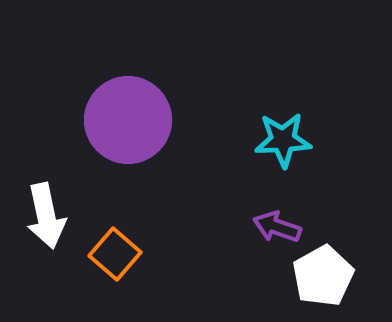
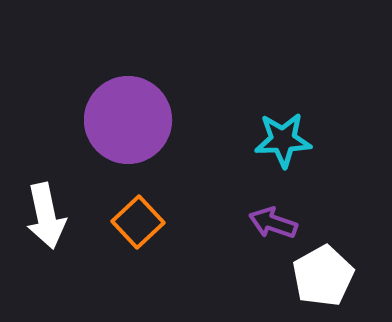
purple arrow: moved 4 px left, 4 px up
orange square: moved 23 px right, 32 px up; rotated 6 degrees clockwise
